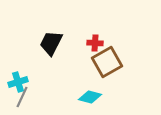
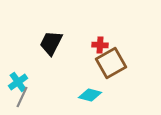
red cross: moved 5 px right, 2 px down
brown square: moved 4 px right, 1 px down
cyan cross: rotated 18 degrees counterclockwise
cyan diamond: moved 2 px up
